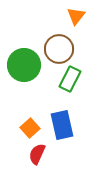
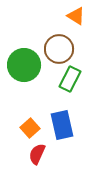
orange triangle: rotated 36 degrees counterclockwise
